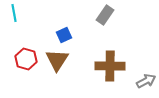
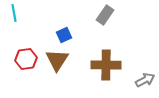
red hexagon: rotated 25 degrees counterclockwise
brown cross: moved 4 px left, 1 px up
gray arrow: moved 1 px left, 1 px up
